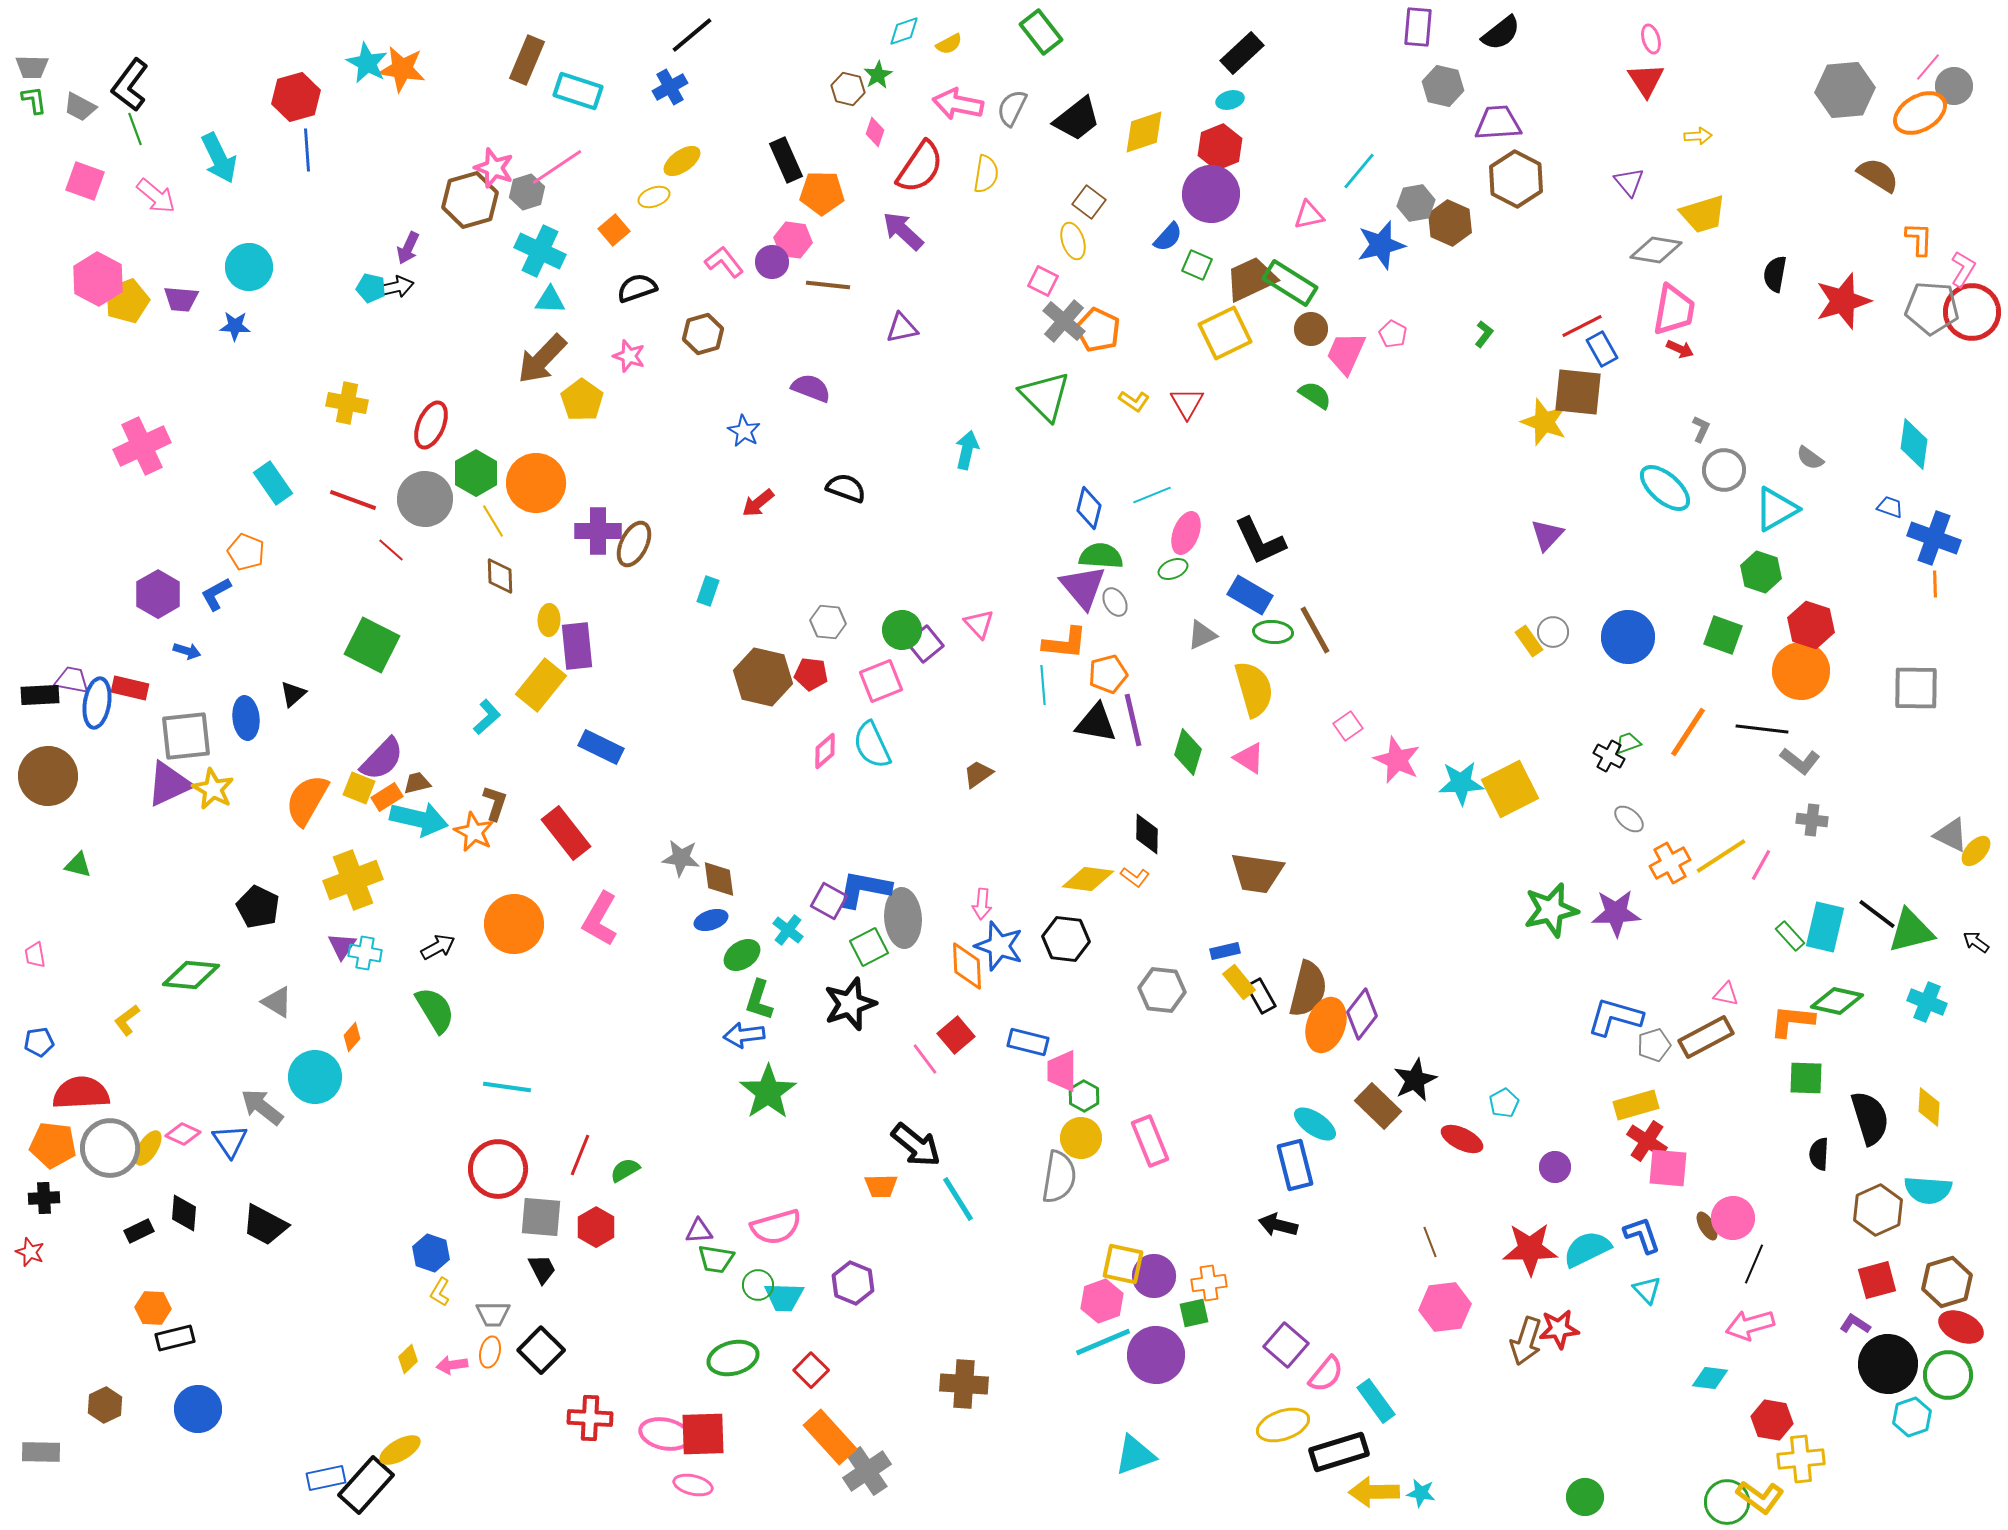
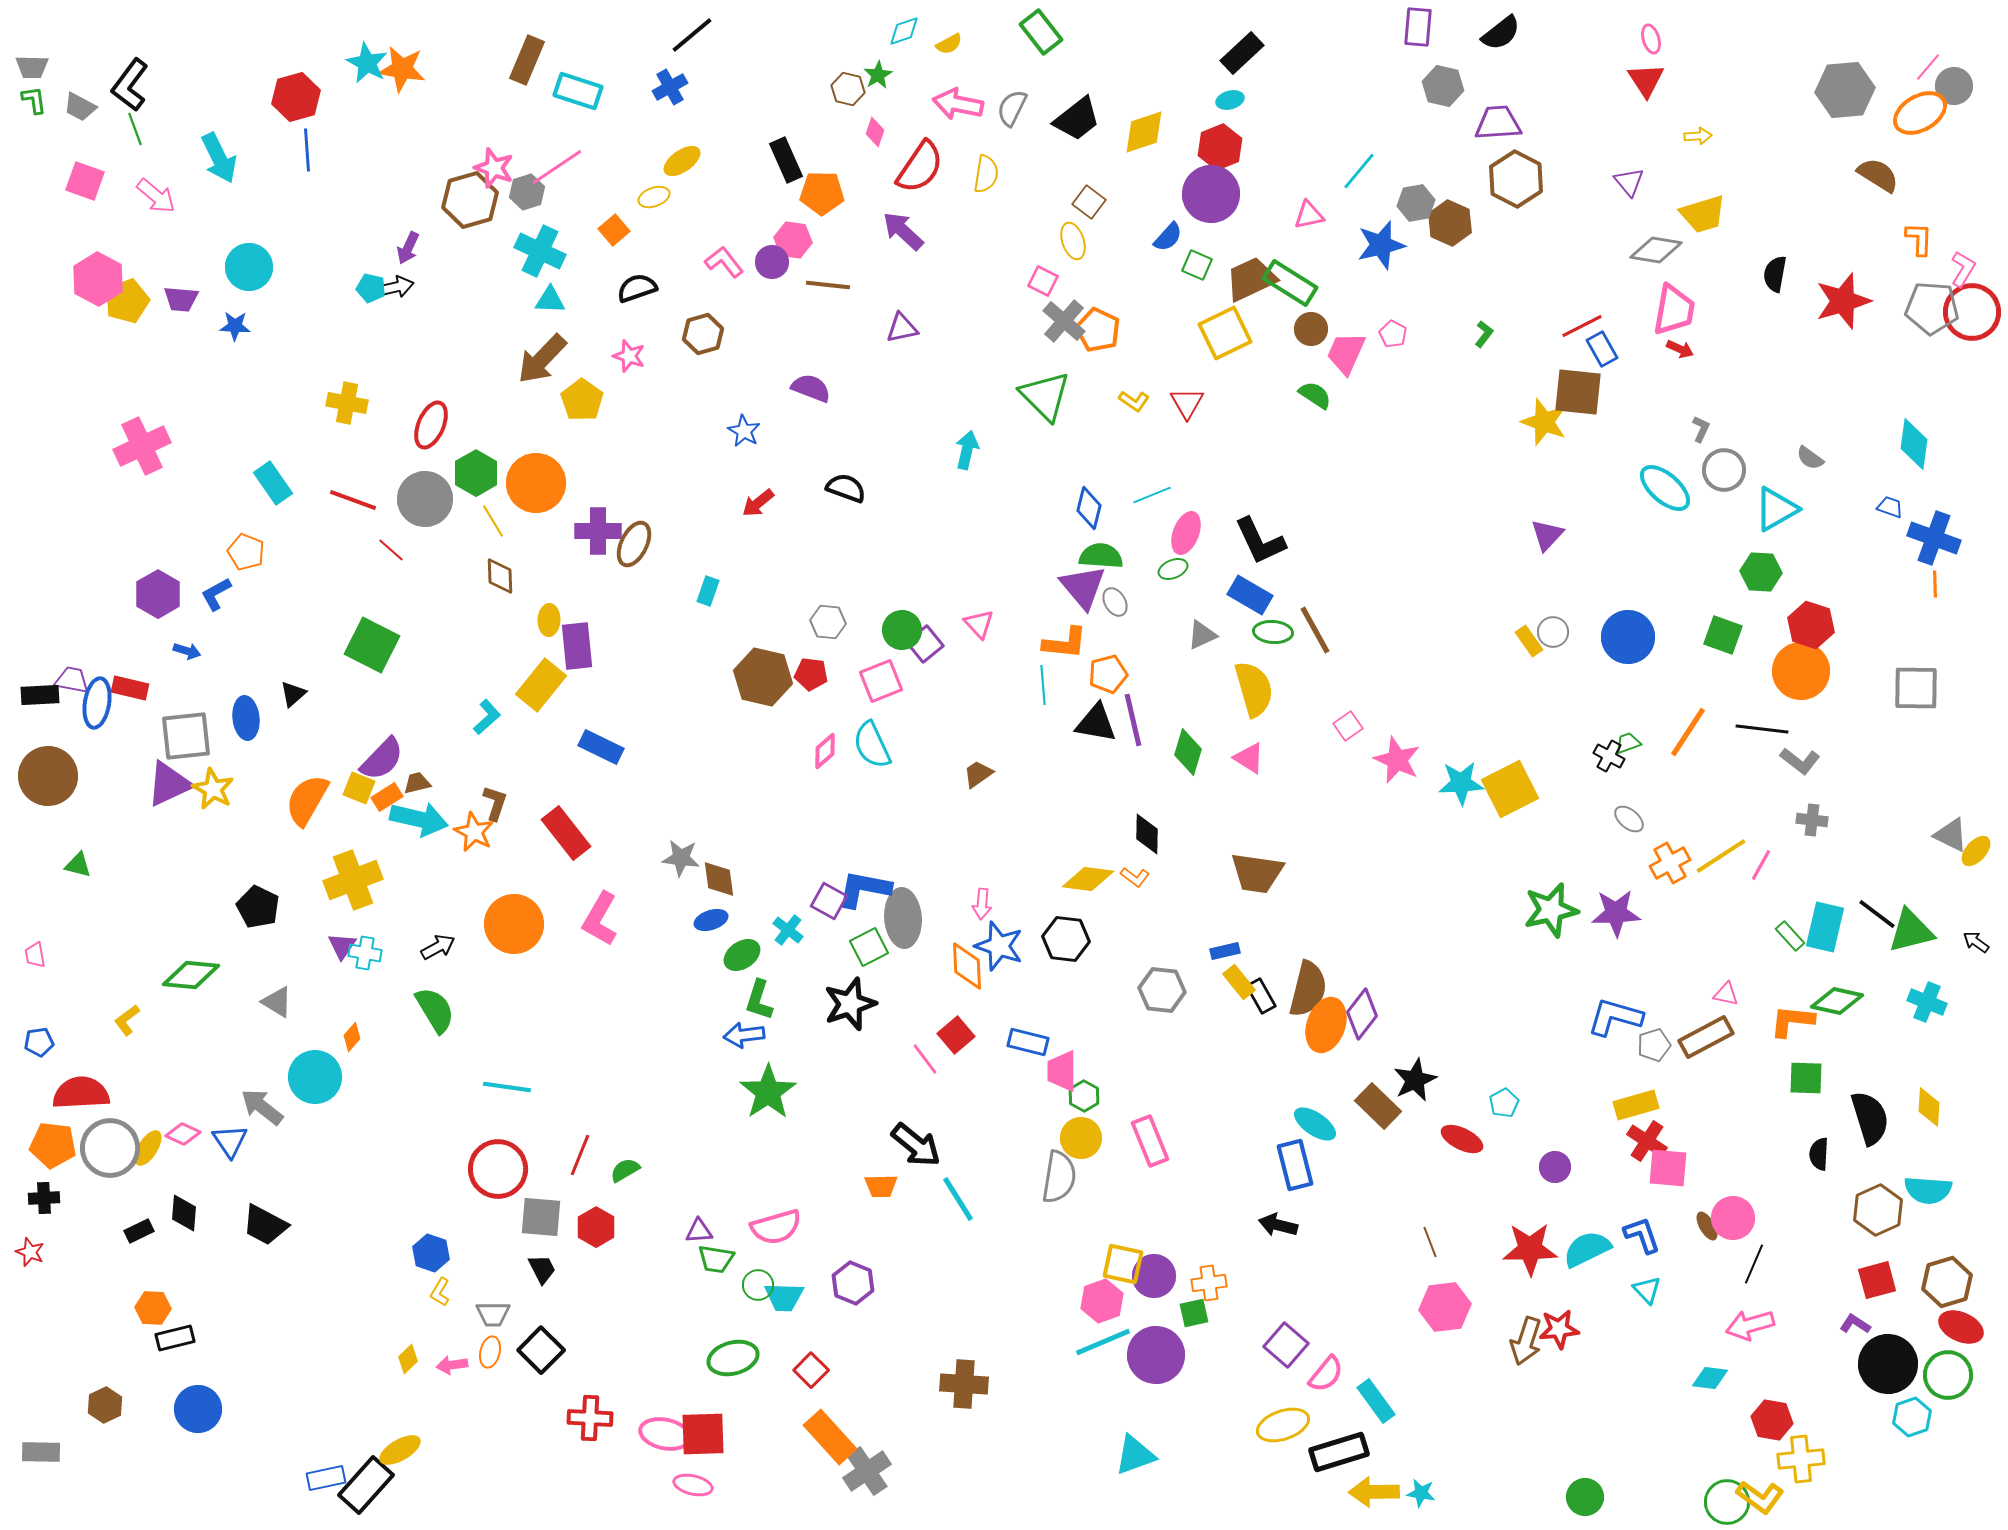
green hexagon at (1761, 572): rotated 15 degrees counterclockwise
